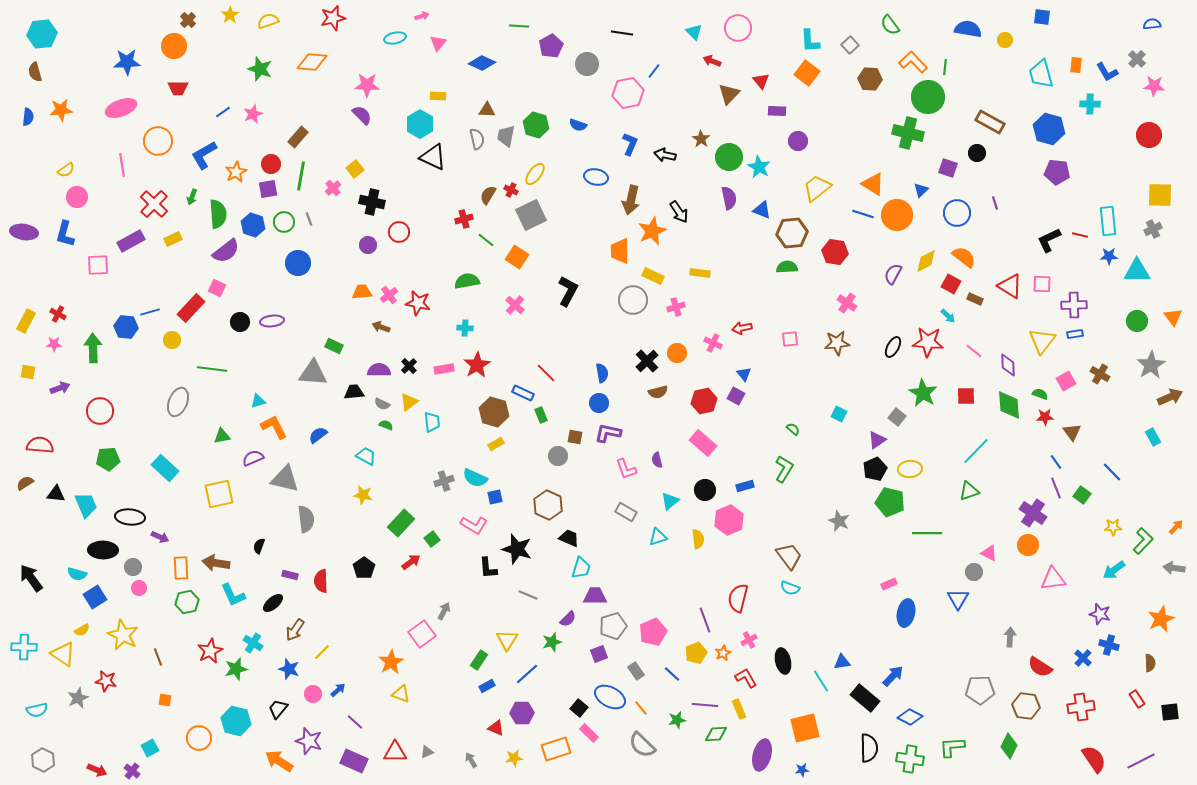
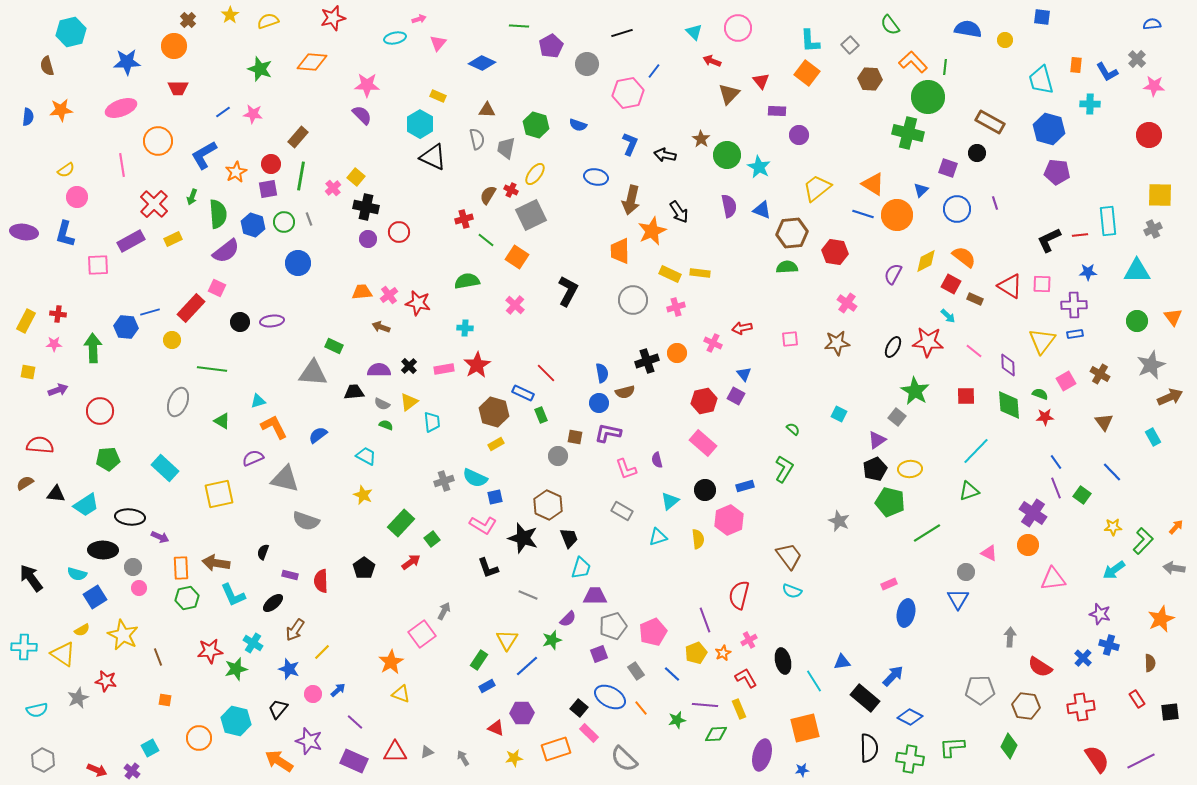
pink arrow at (422, 16): moved 3 px left, 3 px down
black line at (622, 33): rotated 25 degrees counterclockwise
cyan hexagon at (42, 34): moved 29 px right, 2 px up; rotated 8 degrees counterclockwise
brown semicircle at (35, 72): moved 12 px right, 6 px up
cyan trapezoid at (1041, 74): moved 6 px down
yellow rectangle at (438, 96): rotated 21 degrees clockwise
pink star at (253, 114): rotated 30 degrees clockwise
gray trapezoid at (506, 136): moved 12 px down
purple circle at (798, 141): moved 1 px right, 6 px up
green circle at (729, 157): moved 2 px left, 2 px up
yellow square at (355, 169): moved 1 px right, 8 px down; rotated 12 degrees counterclockwise
purple semicircle at (729, 198): moved 8 px down
black cross at (372, 202): moved 6 px left, 5 px down
blue circle at (957, 213): moved 4 px up
red line at (1080, 235): rotated 21 degrees counterclockwise
purple circle at (368, 245): moved 6 px up
blue star at (1109, 256): moved 21 px left, 16 px down
yellow rectangle at (653, 276): moved 17 px right, 2 px up
red cross at (58, 314): rotated 21 degrees counterclockwise
black cross at (647, 361): rotated 25 degrees clockwise
gray star at (1151, 365): rotated 8 degrees clockwise
purple arrow at (60, 388): moved 2 px left, 2 px down
brown semicircle at (658, 392): moved 33 px left
green star at (923, 393): moved 8 px left, 2 px up
brown triangle at (1072, 432): moved 32 px right, 10 px up
green triangle at (222, 436): moved 15 px up; rotated 42 degrees clockwise
yellow star at (363, 495): rotated 12 degrees clockwise
cyan trapezoid at (86, 505): rotated 80 degrees clockwise
gray rectangle at (626, 512): moved 4 px left, 1 px up
gray semicircle at (306, 519): moved 2 px down; rotated 116 degrees clockwise
pink L-shape at (474, 525): moved 9 px right
green line at (927, 533): rotated 32 degrees counterclockwise
black trapezoid at (569, 538): rotated 45 degrees clockwise
black semicircle at (259, 546): moved 4 px right, 6 px down
black star at (517, 549): moved 6 px right, 11 px up
black L-shape at (488, 568): rotated 15 degrees counterclockwise
gray circle at (974, 572): moved 8 px left
cyan semicircle at (790, 588): moved 2 px right, 3 px down
red semicircle at (738, 598): moved 1 px right, 3 px up
green hexagon at (187, 602): moved 4 px up
green star at (552, 642): moved 2 px up
red star at (210, 651): rotated 20 degrees clockwise
blue line at (527, 674): moved 8 px up
cyan line at (821, 681): moved 7 px left
gray semicircle at (642, 745): moved 18 px left, 14 px down
red semicircle at (1094, 759): moved 3 px right
gray arrow at (471, 760): moved 8 px left, 2 px up
